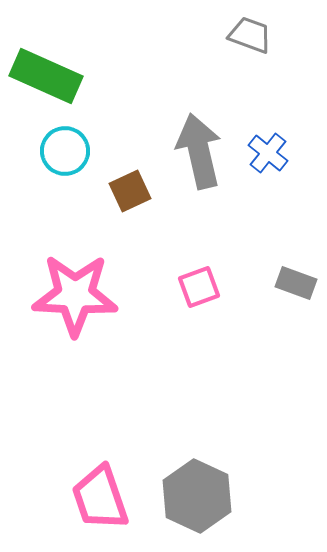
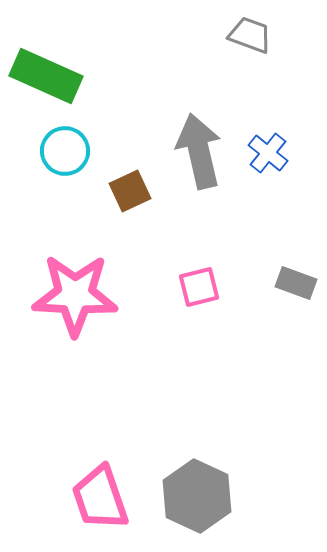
pink square: rotated 6 degrees clockwise
